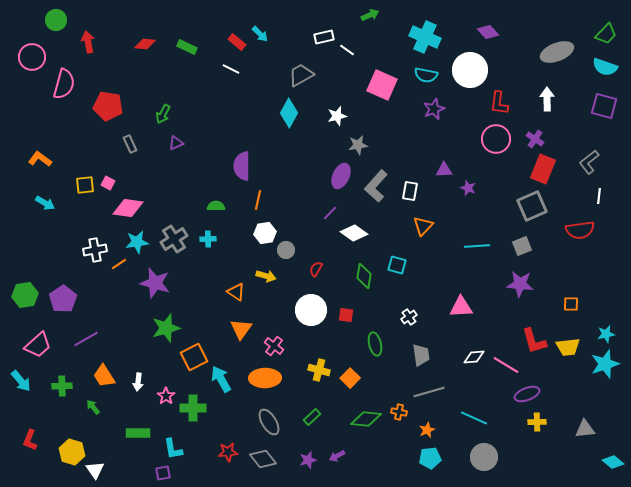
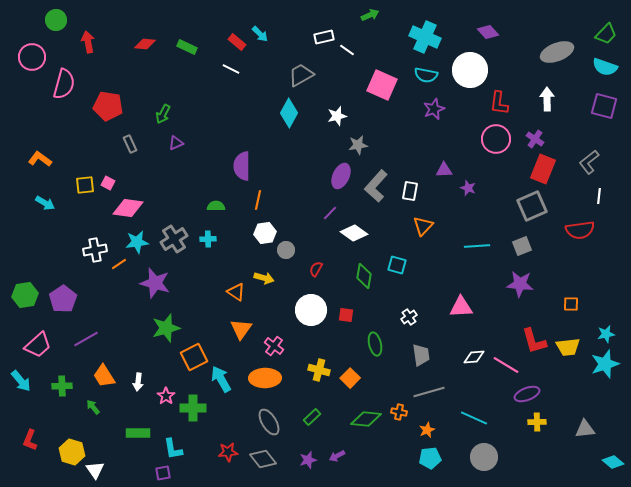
yellow arrow at (266, 276): moved 2 px left, 2 px down
